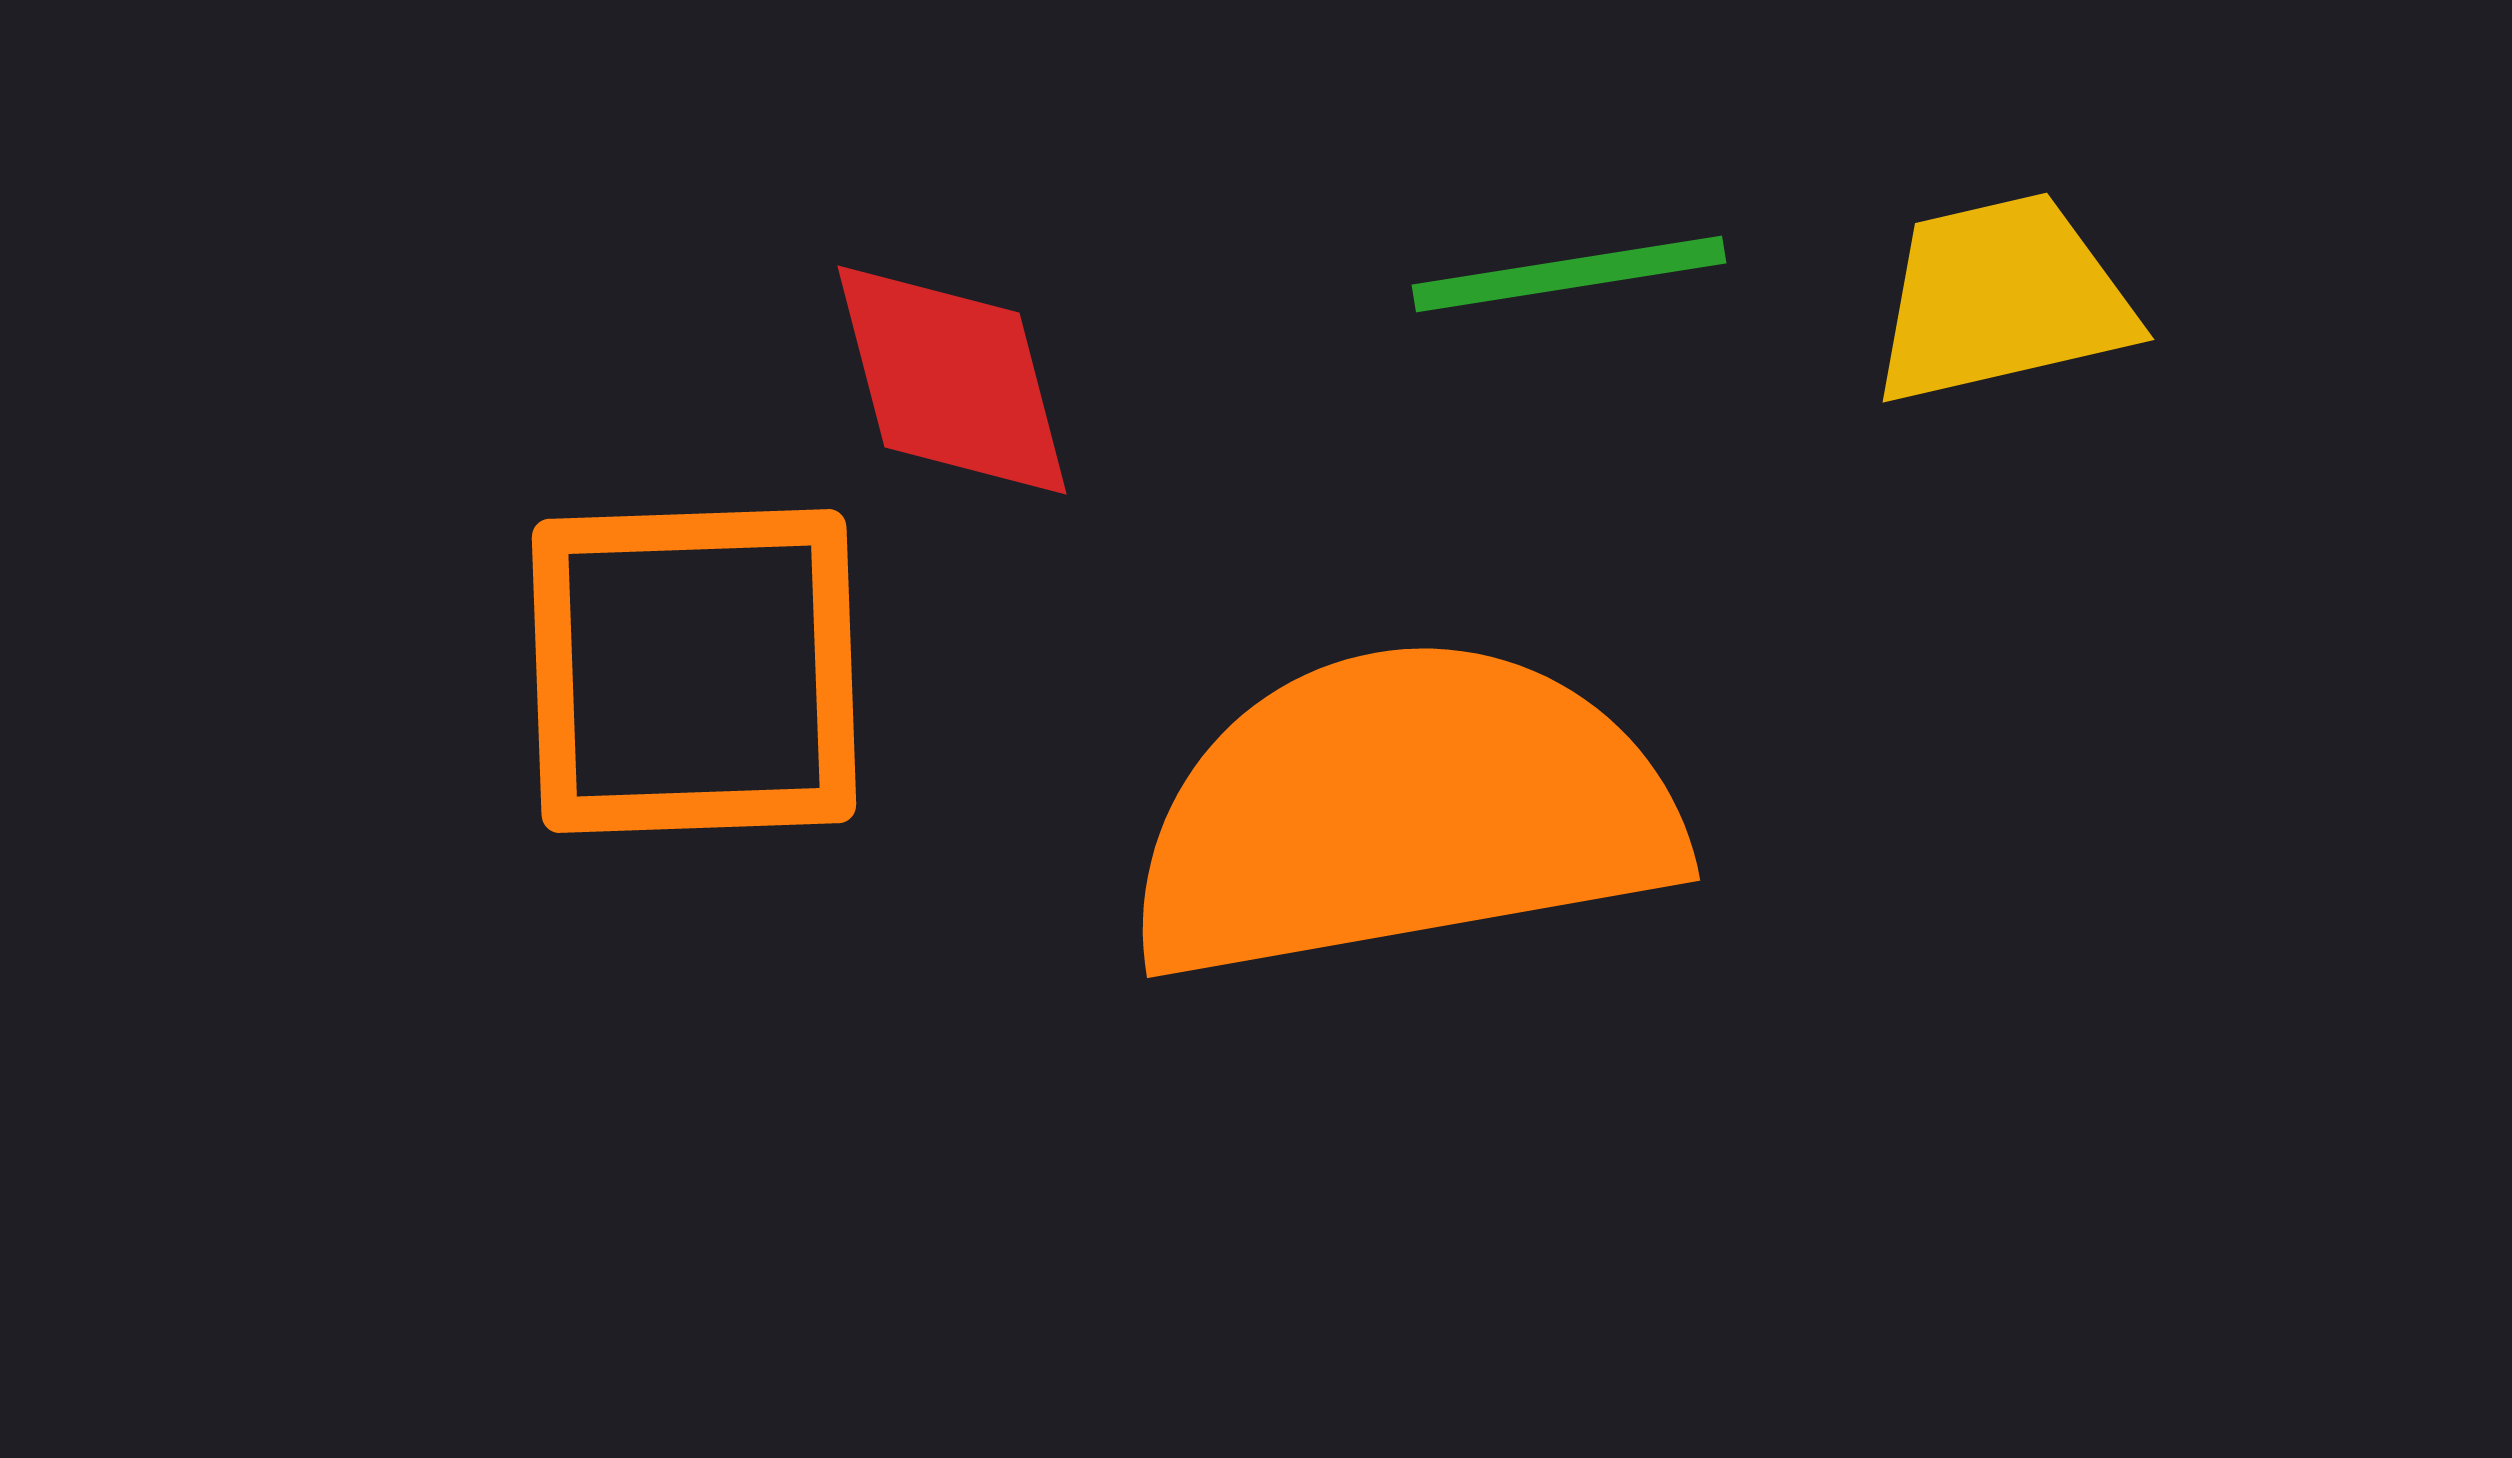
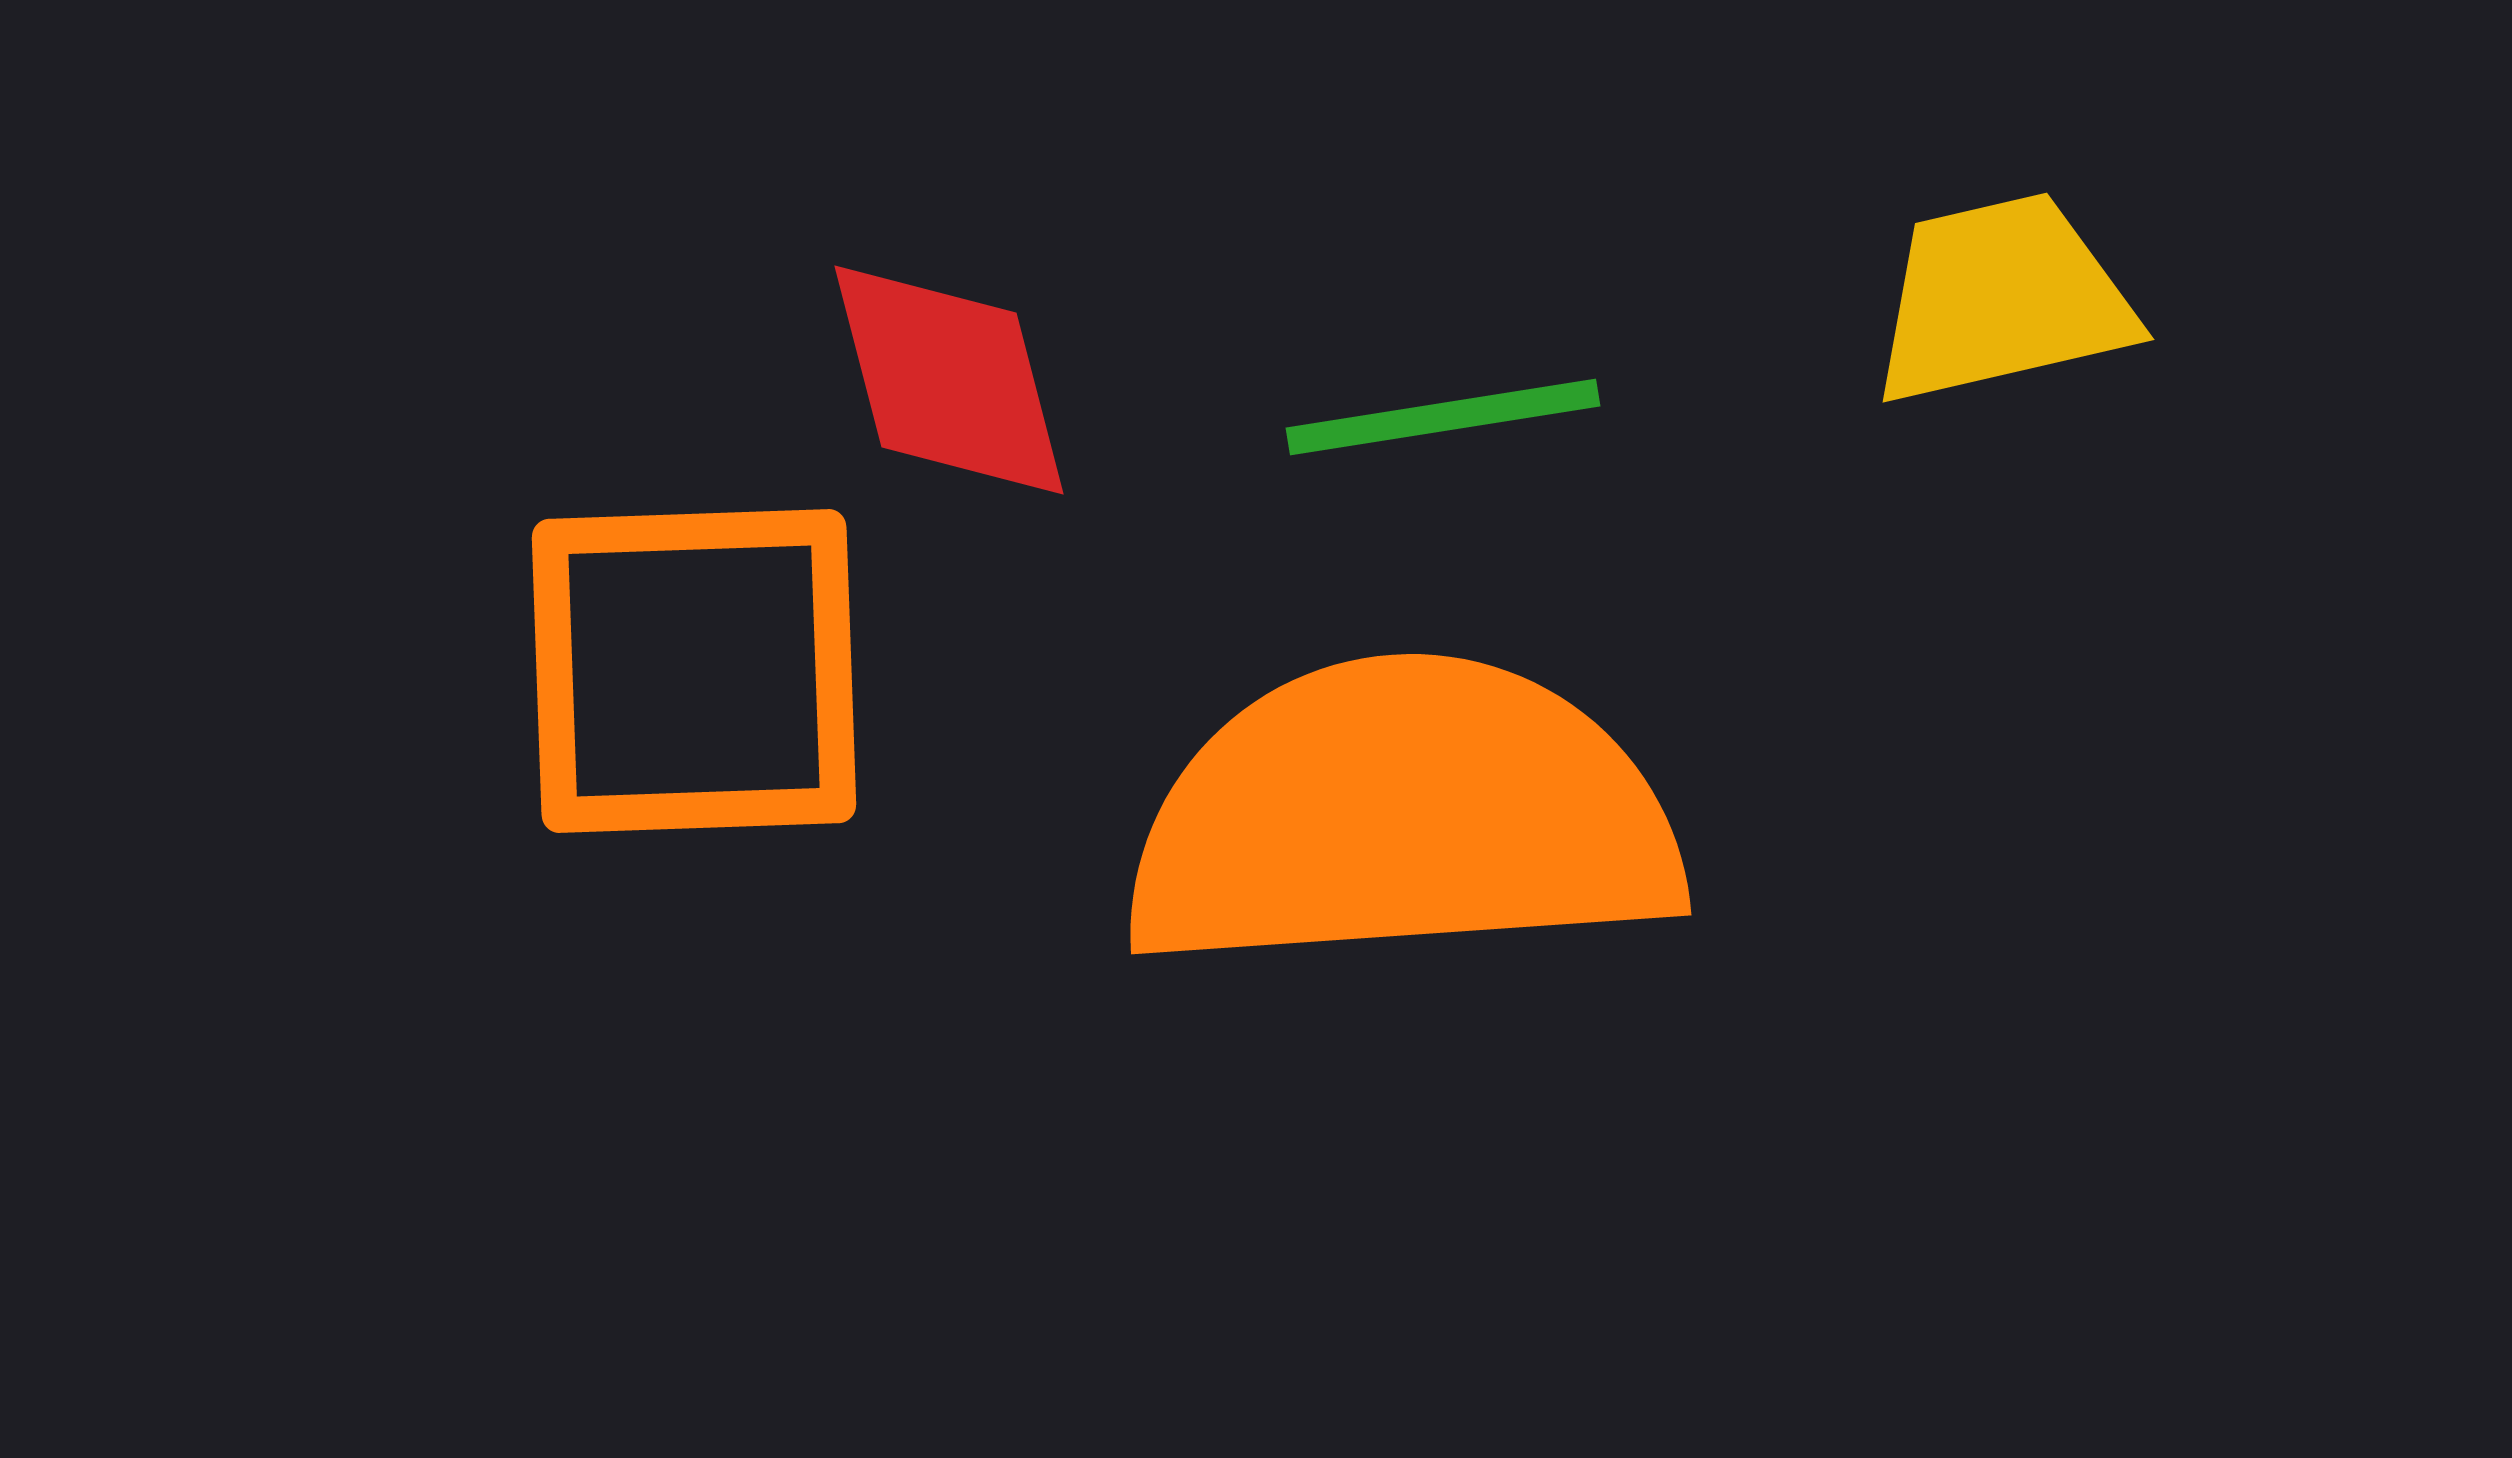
green line: moved 126 px left, 143 px down
red diamond: moved 3 px left
orange semicircle: moved 4 px down; rotated 6 degrees clockwise
